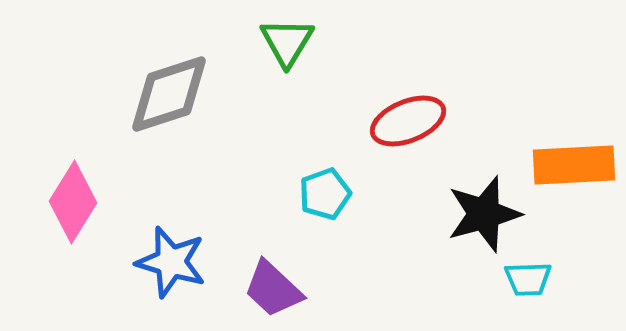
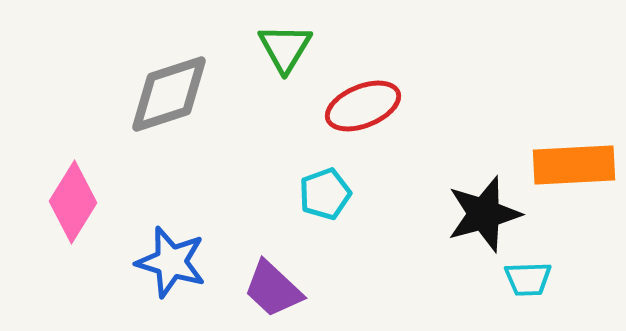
green triangle: moved 2 px left, 6 px down
red ellipse: moved 45 px left, 15 px up
